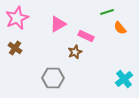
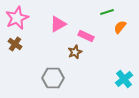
orange semicircle: moved 1 px up; rotated 80 degrees clockwise
brown cross: moved 4 px up
